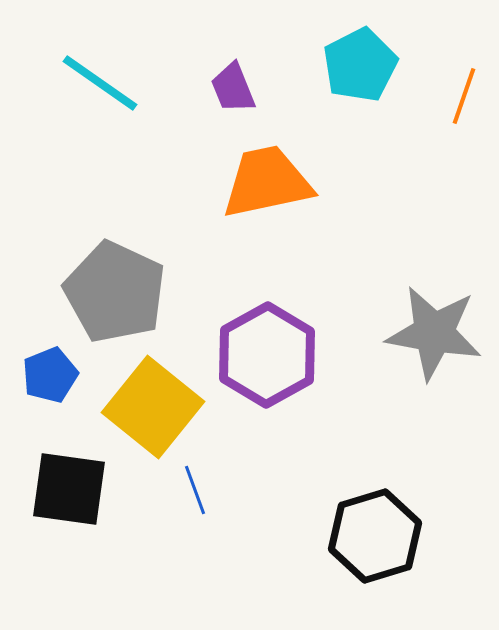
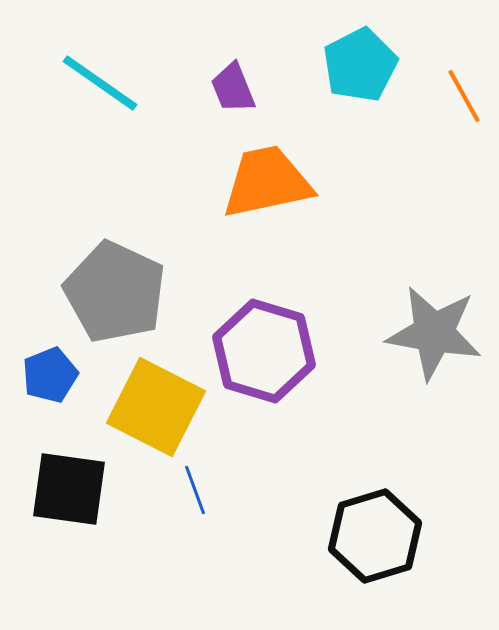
orange line: rotated 48 degrees counterclockwise
purple hexagon: moved 3 px left, 4 px up; rotated 14 degrees counterclockwise
yellow square: moved 3 px right; rotated 12 degrees counterclockwise
